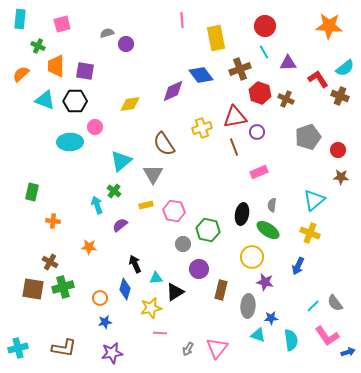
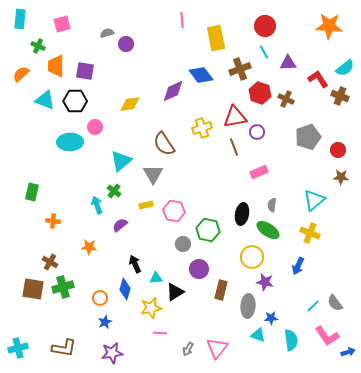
blue star at (105, 322): rotated 16 degrees counterclockwise
